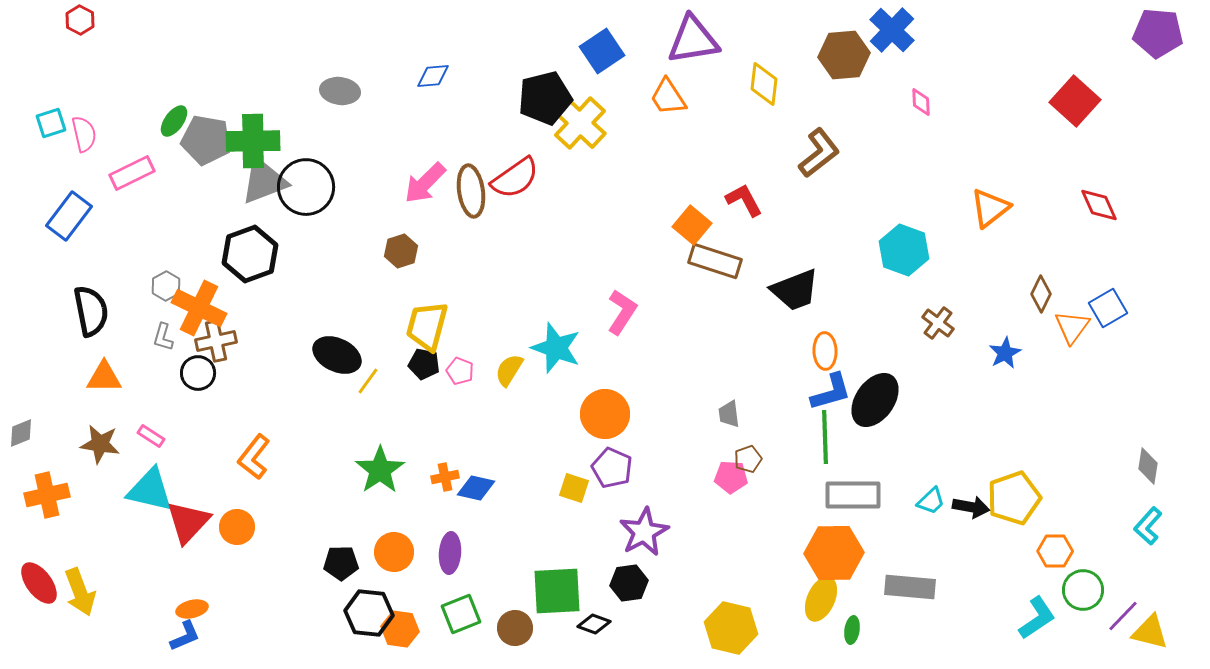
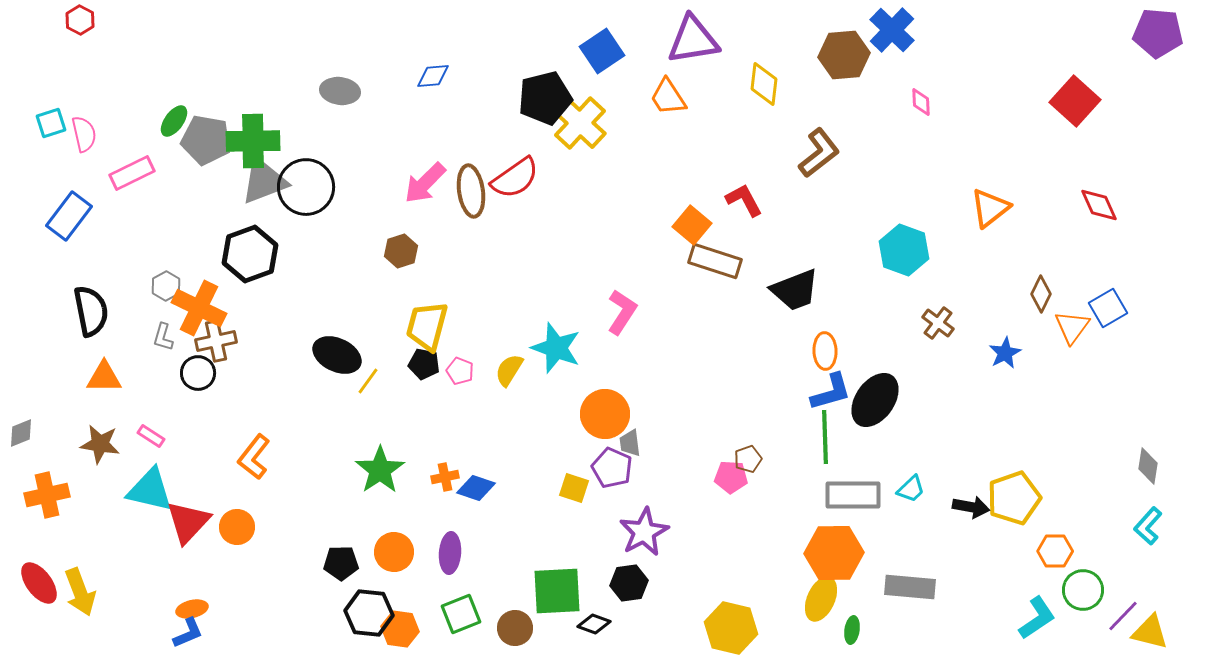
gray trapezoid at (729, 414): moved 99 px left, 29 px down
blue diamond at (476, 488): rotated 6 degrees clockwise
cyan trapezoid at (931, 501): moved 20 px left, 12 px up
blue L-shape at (185, 636): moved 3 px right, 3 px up
